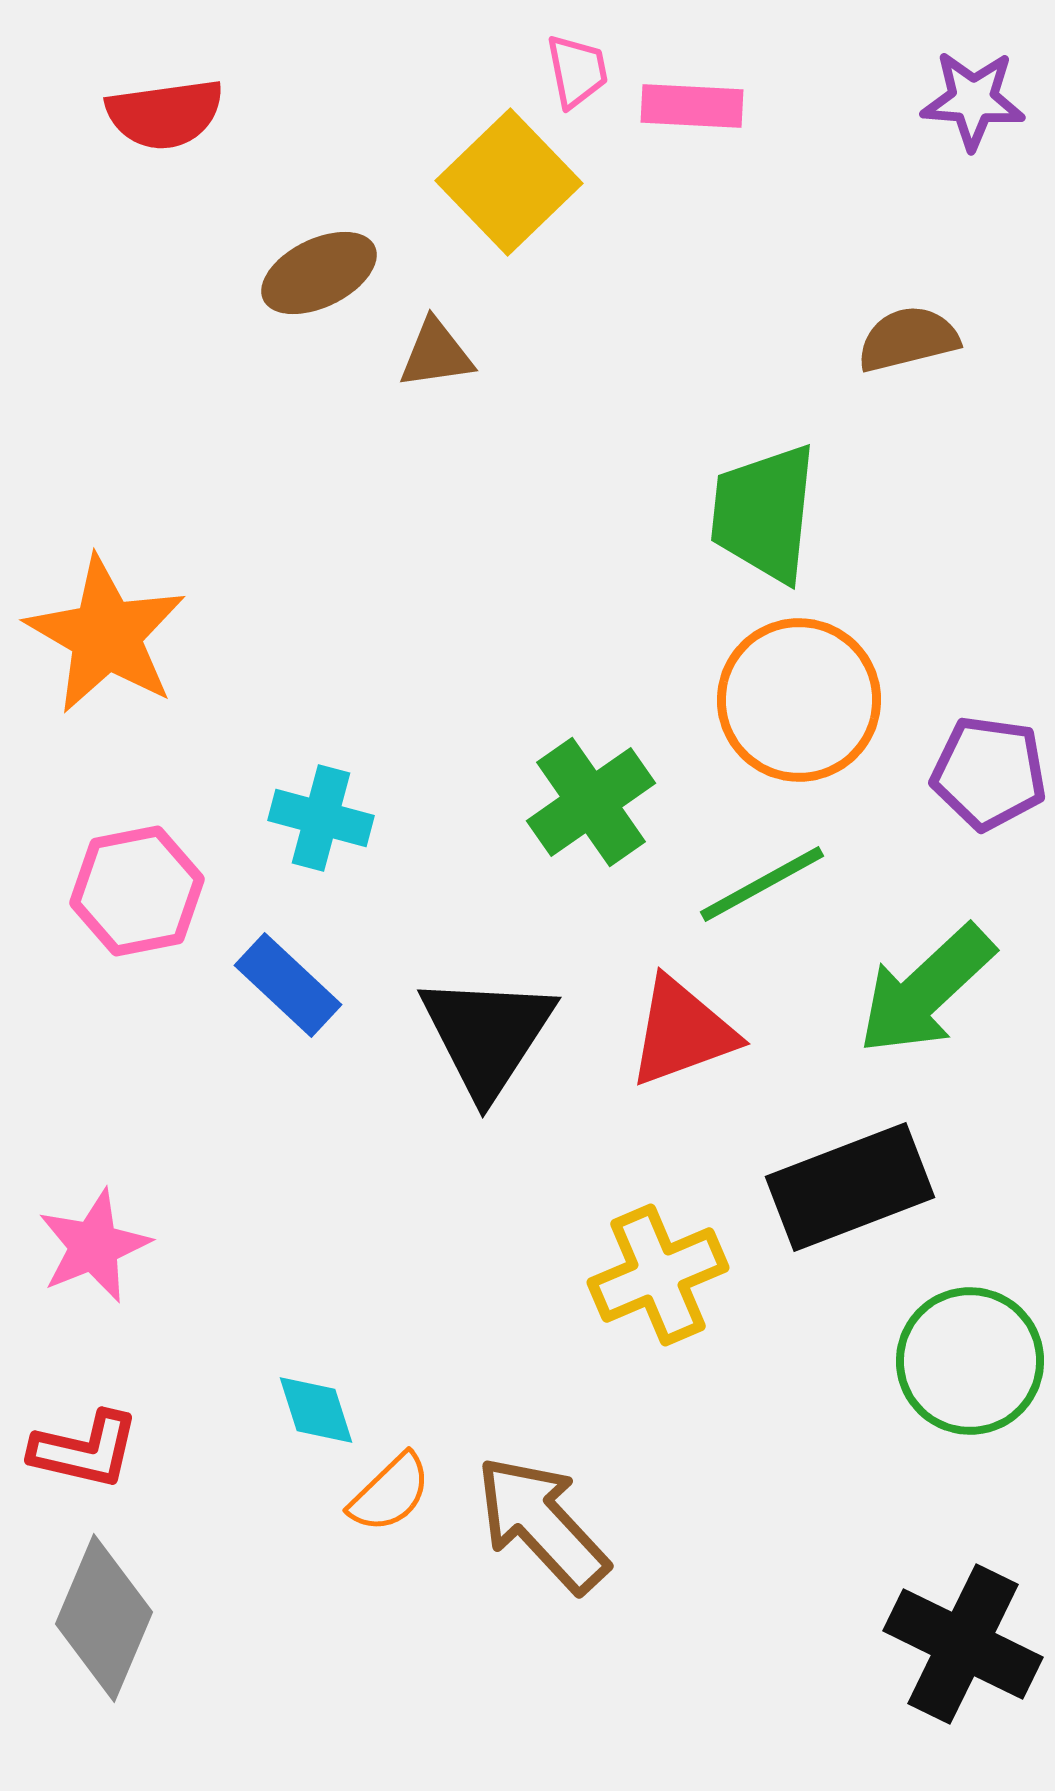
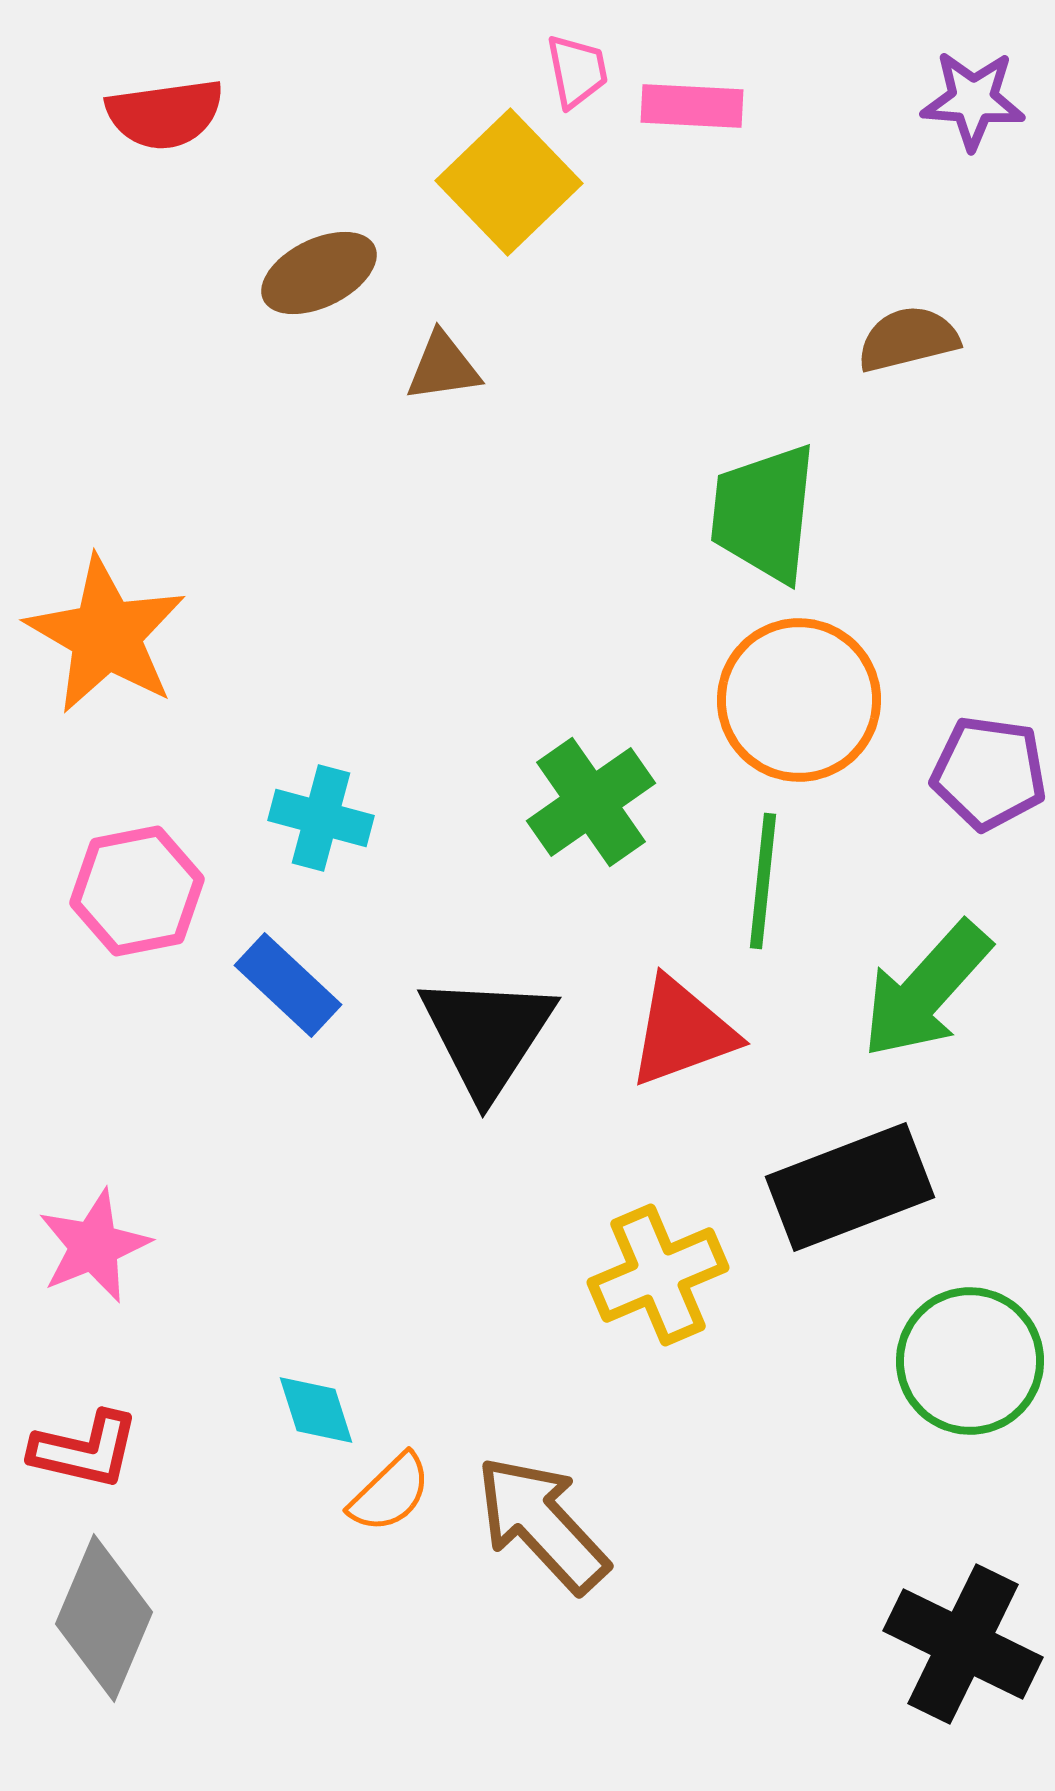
brown triangle: moved 7 px right, 13 px down
green line: moved 1 px right, 3 px up; rotated 55 degrees counterclockwise
green arrow: rotated 5 degrees counterclockwise
